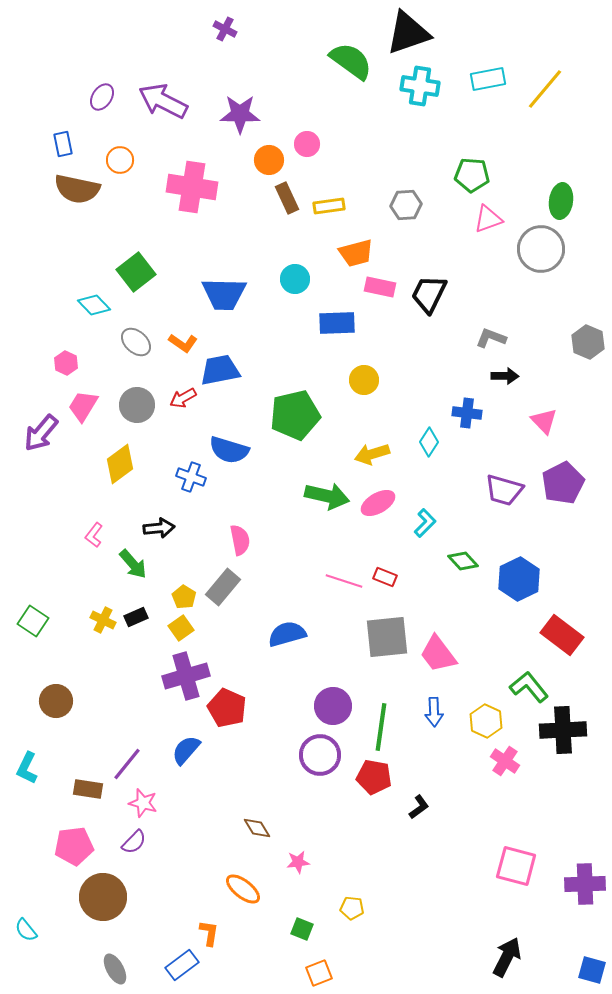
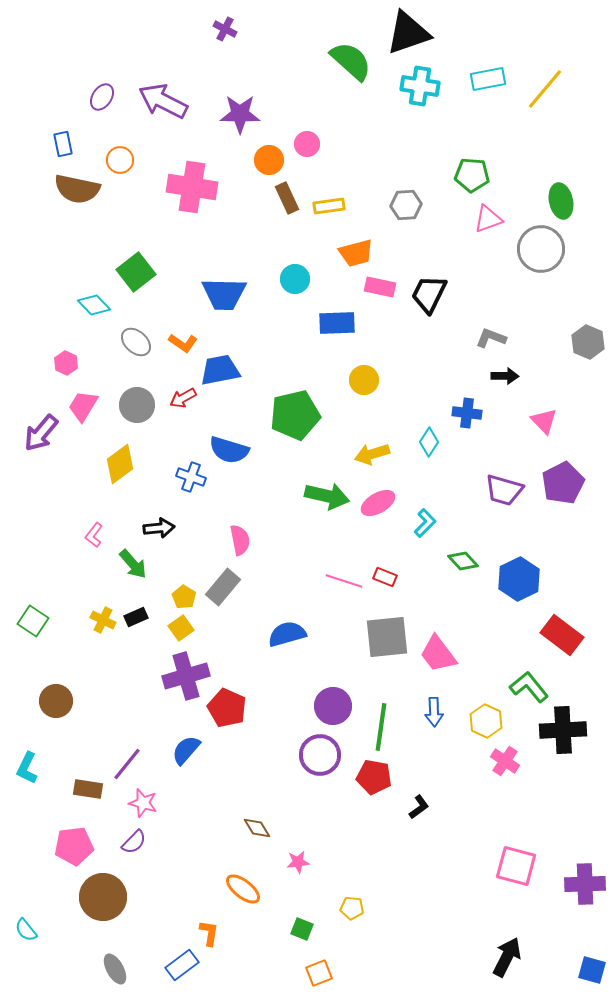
green semicircle at (351, 61): rotated 6 degrees clockwise
green ellipse at (561, 201): rotated 20 degrees counterclockwise
